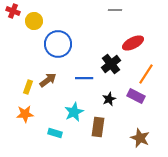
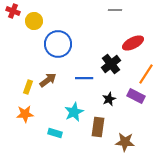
brown star: moved 15 px left, 4 px down; rotated 18 degrees counterclockwise
